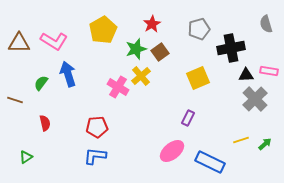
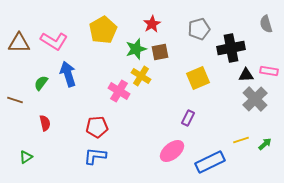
brown square: rotated 24 degrees clockwise
yellow cross: rotated 18 degrees counterclockwise
pink cross: moved 1 px right, 4 px down
blue rectangle: rotated 52 degrees counterclockwise
